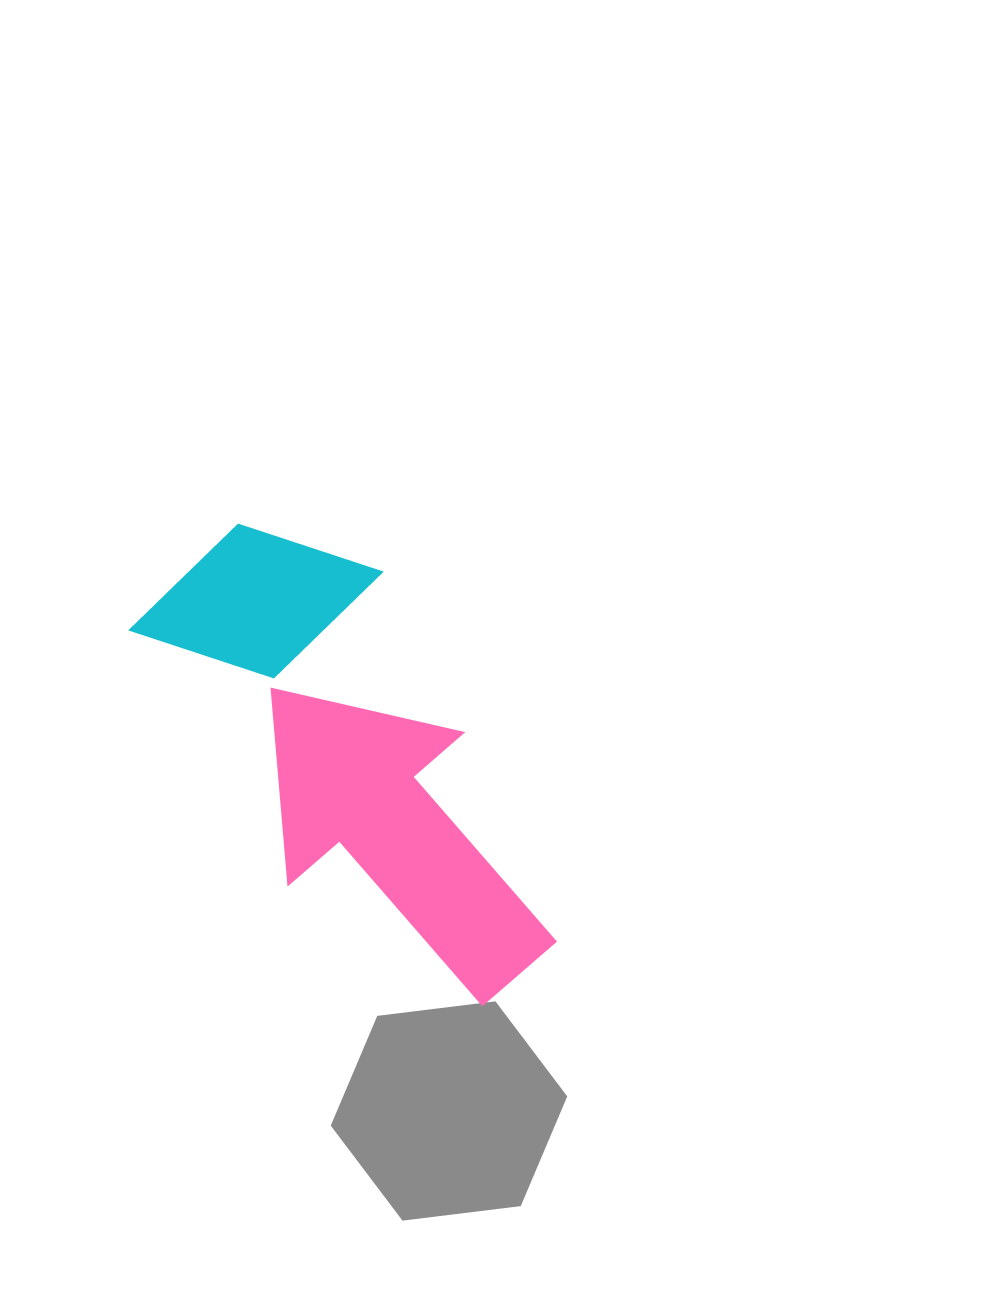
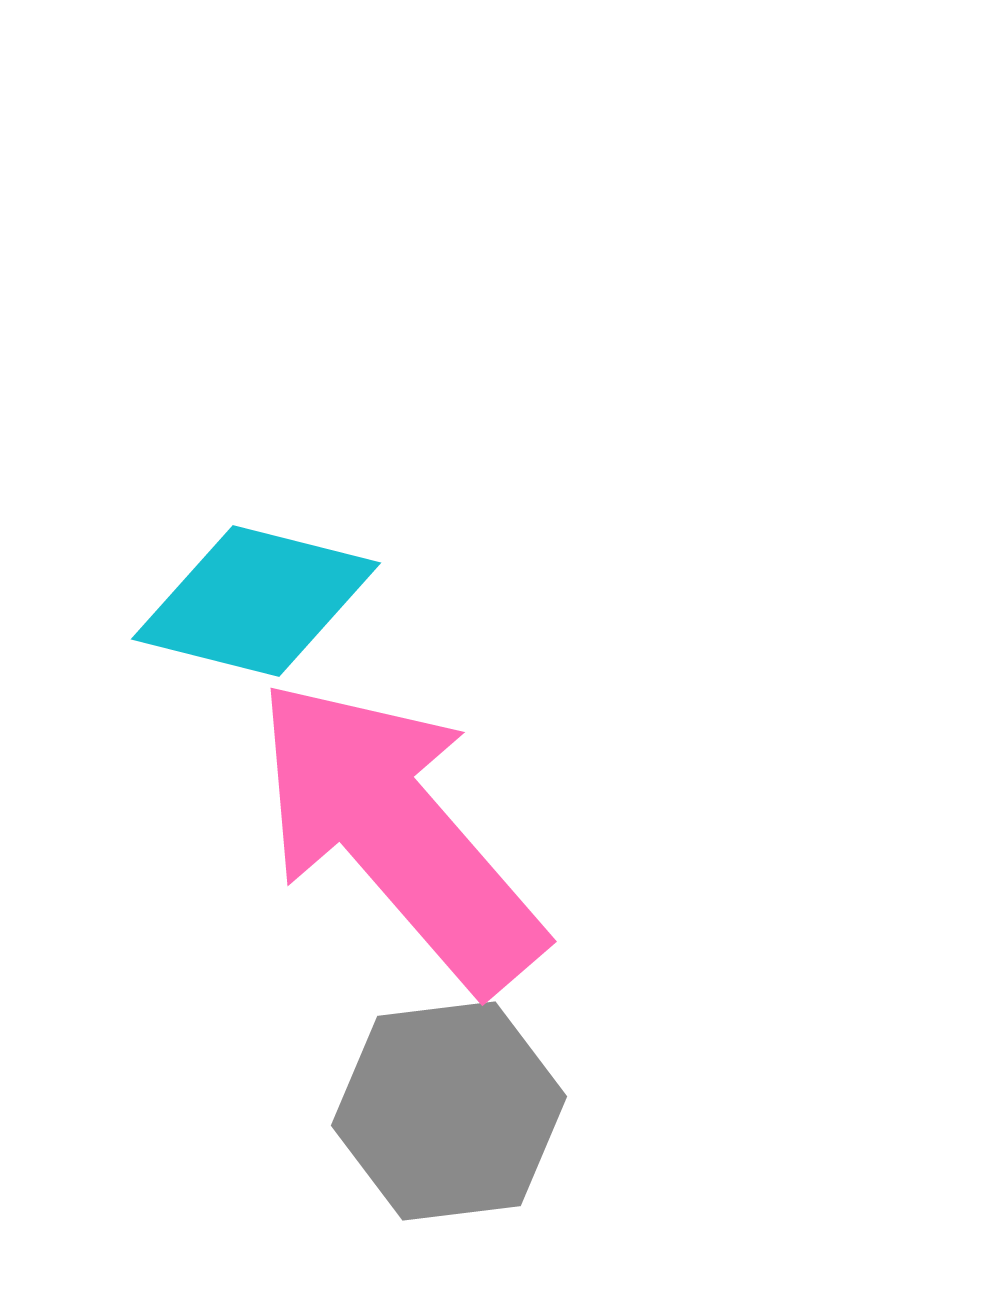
cyan diamond: rotated 4 degrees counterclockwise
